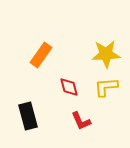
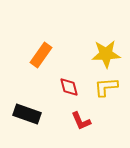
black rectangle: moved 1 px left, 2 px up; rotated 56 degrees counterclockwise
